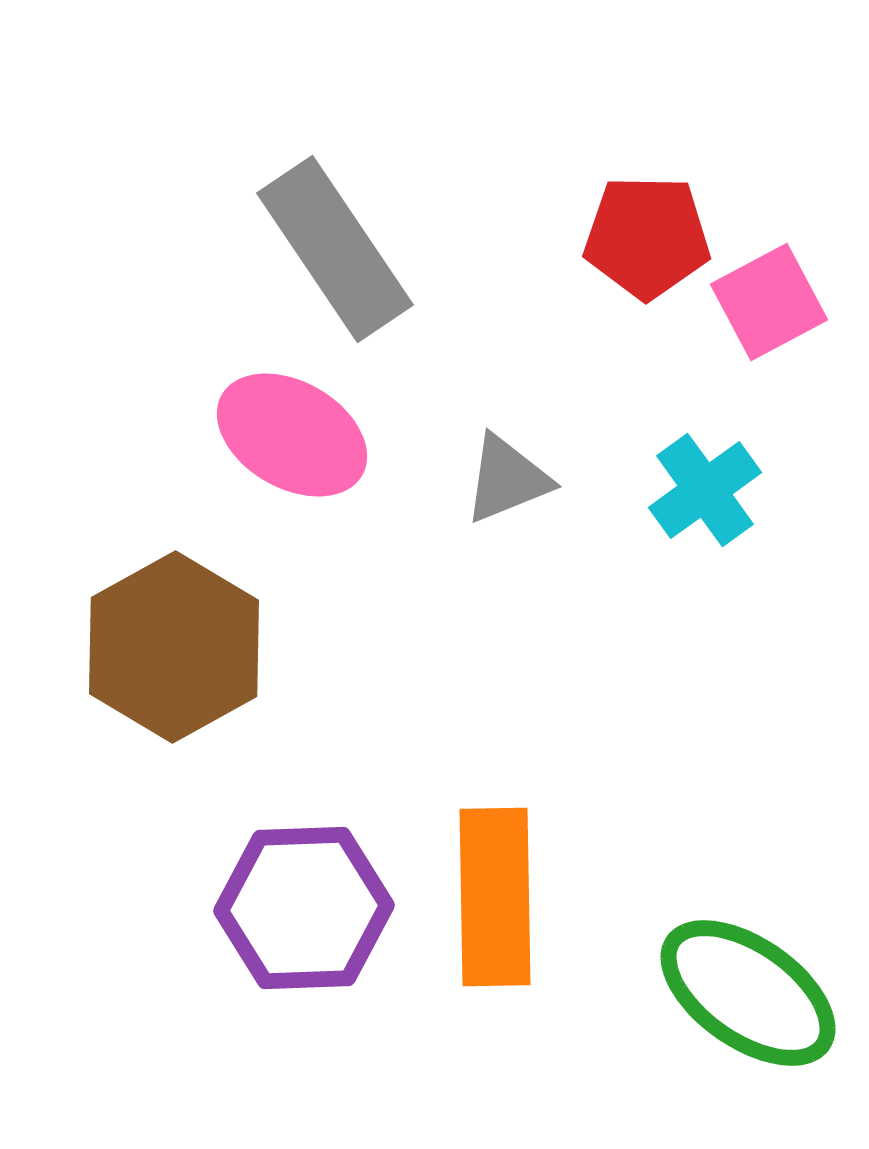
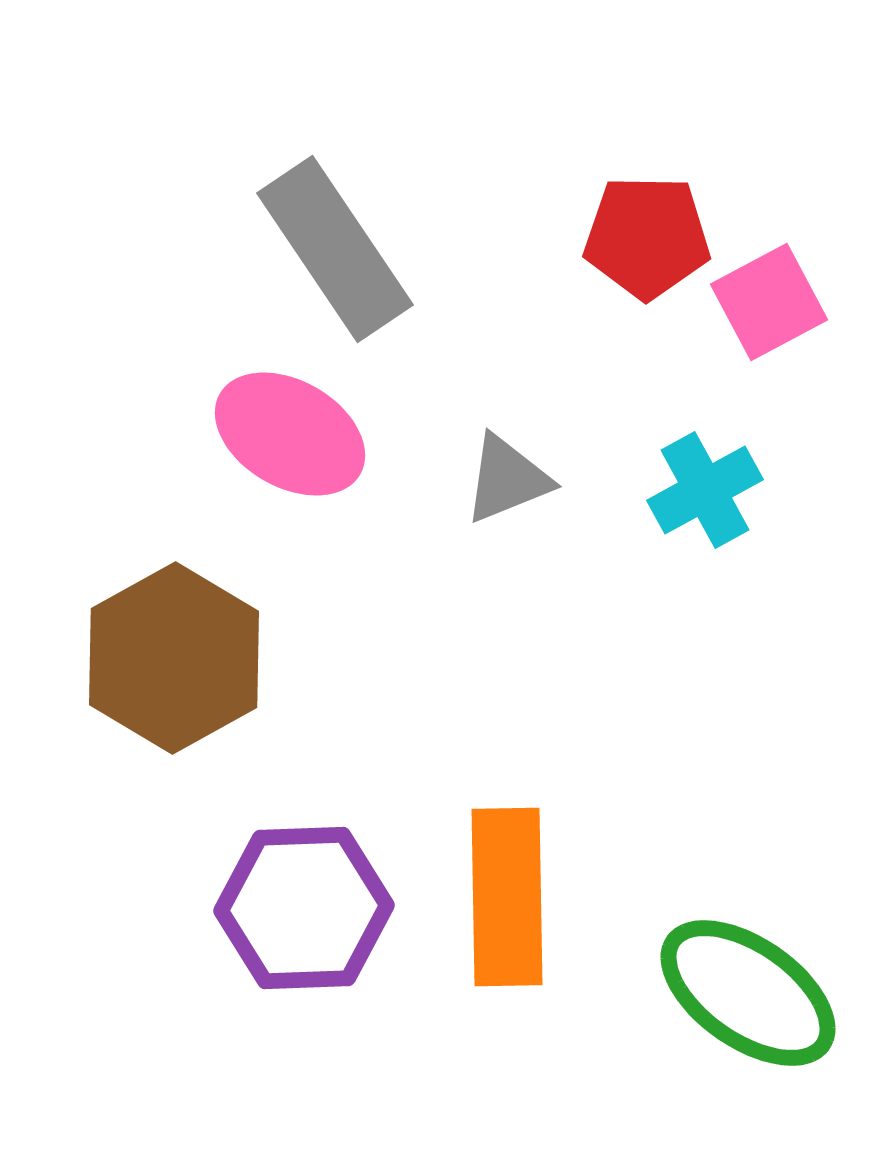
pink ellipse: moved 2 px left, 1 px up
cyan cross: rotated 7 degrees clockwise
brown hexagon: moved 11 px down
orange rectangle: moved 12 px right
